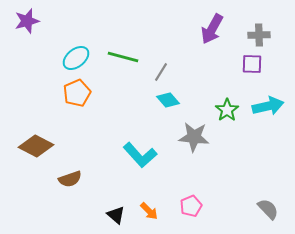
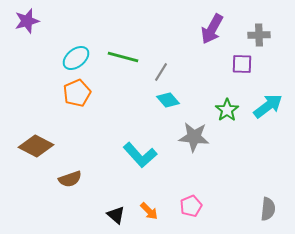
purple square: moved 10 px left
cyan arrow: rotated 24 degrees counterclockwise
gray semicircle: rotated 50 degrees clockwise
